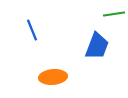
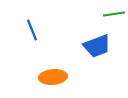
blue trapezoid: rotated 48 degrees clockwise
